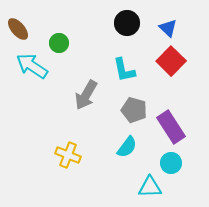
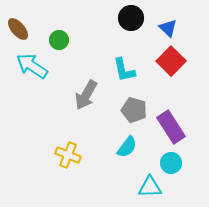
black circle: moved 4 px right, 5 px up
green circle: moved 3 px up
